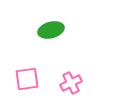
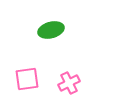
pink cross: moved 2 px left
